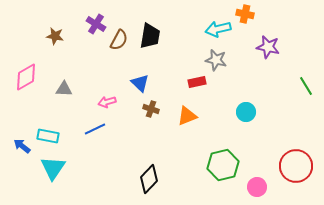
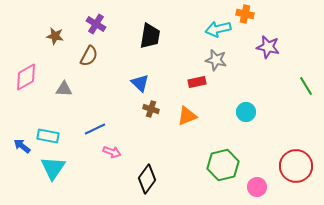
brown semicircle: moved 30 px left, 16 px down
pink arrow: moved 5 px right, 50 px down; rotated 144 degrees counterclockwise
black diamond: moved 2 px left; rotated 8 degrees counterclockwise
